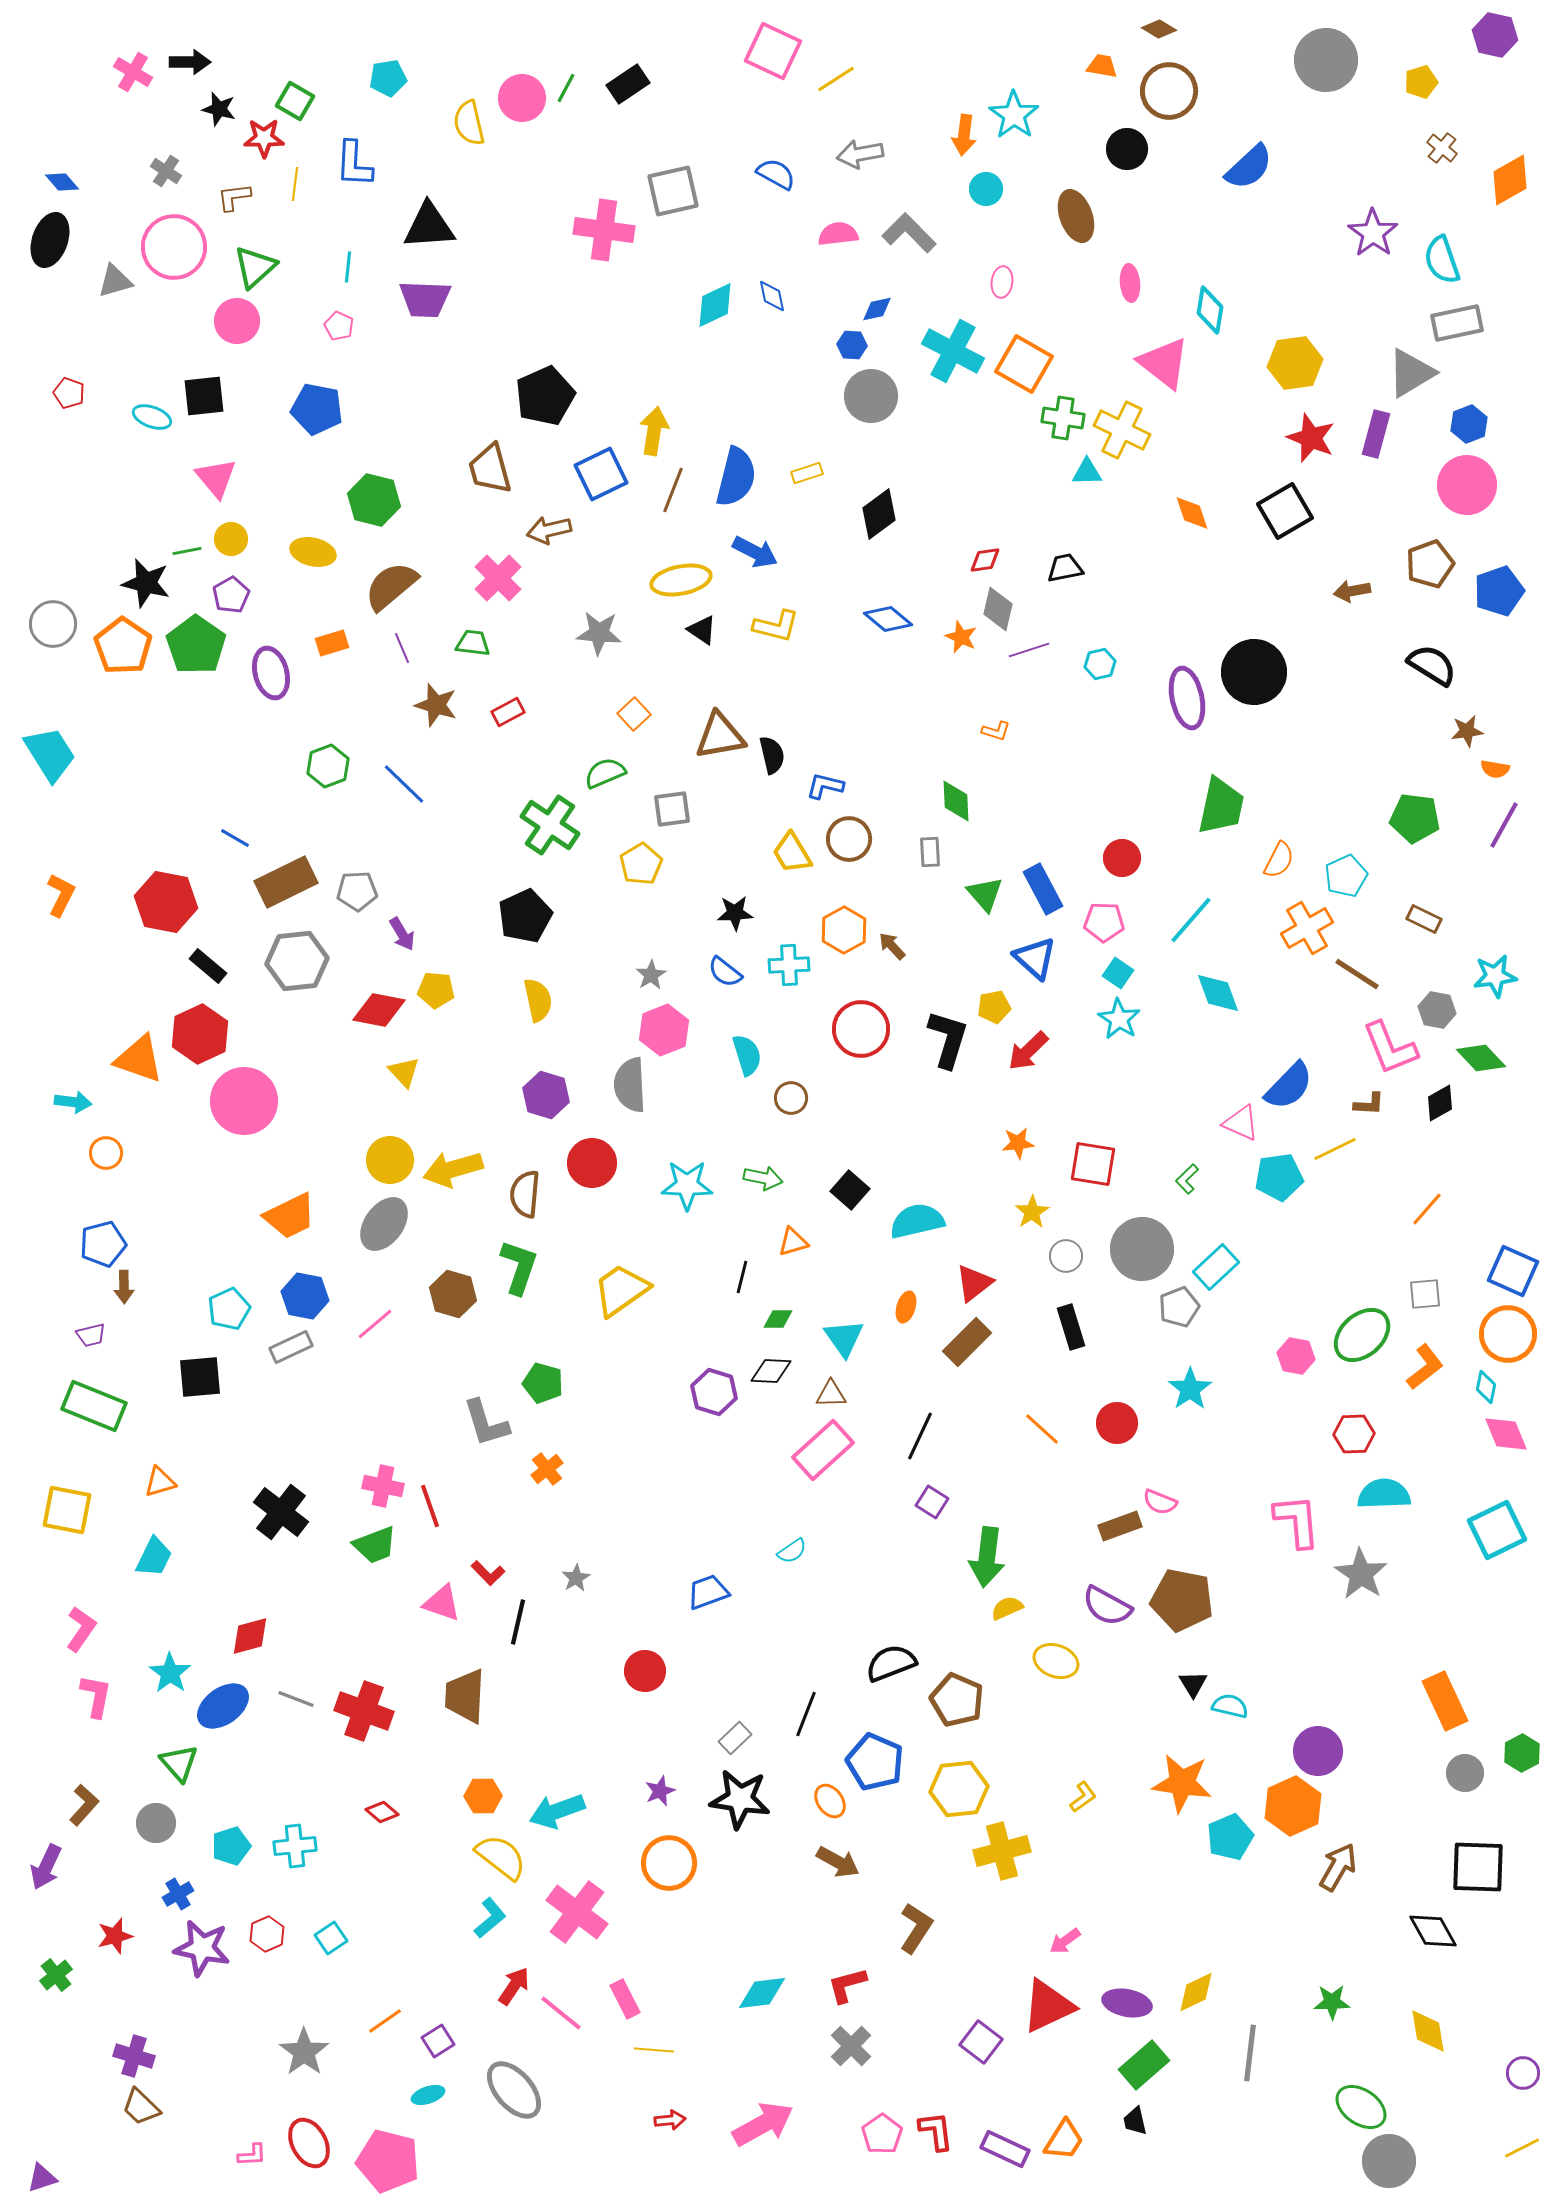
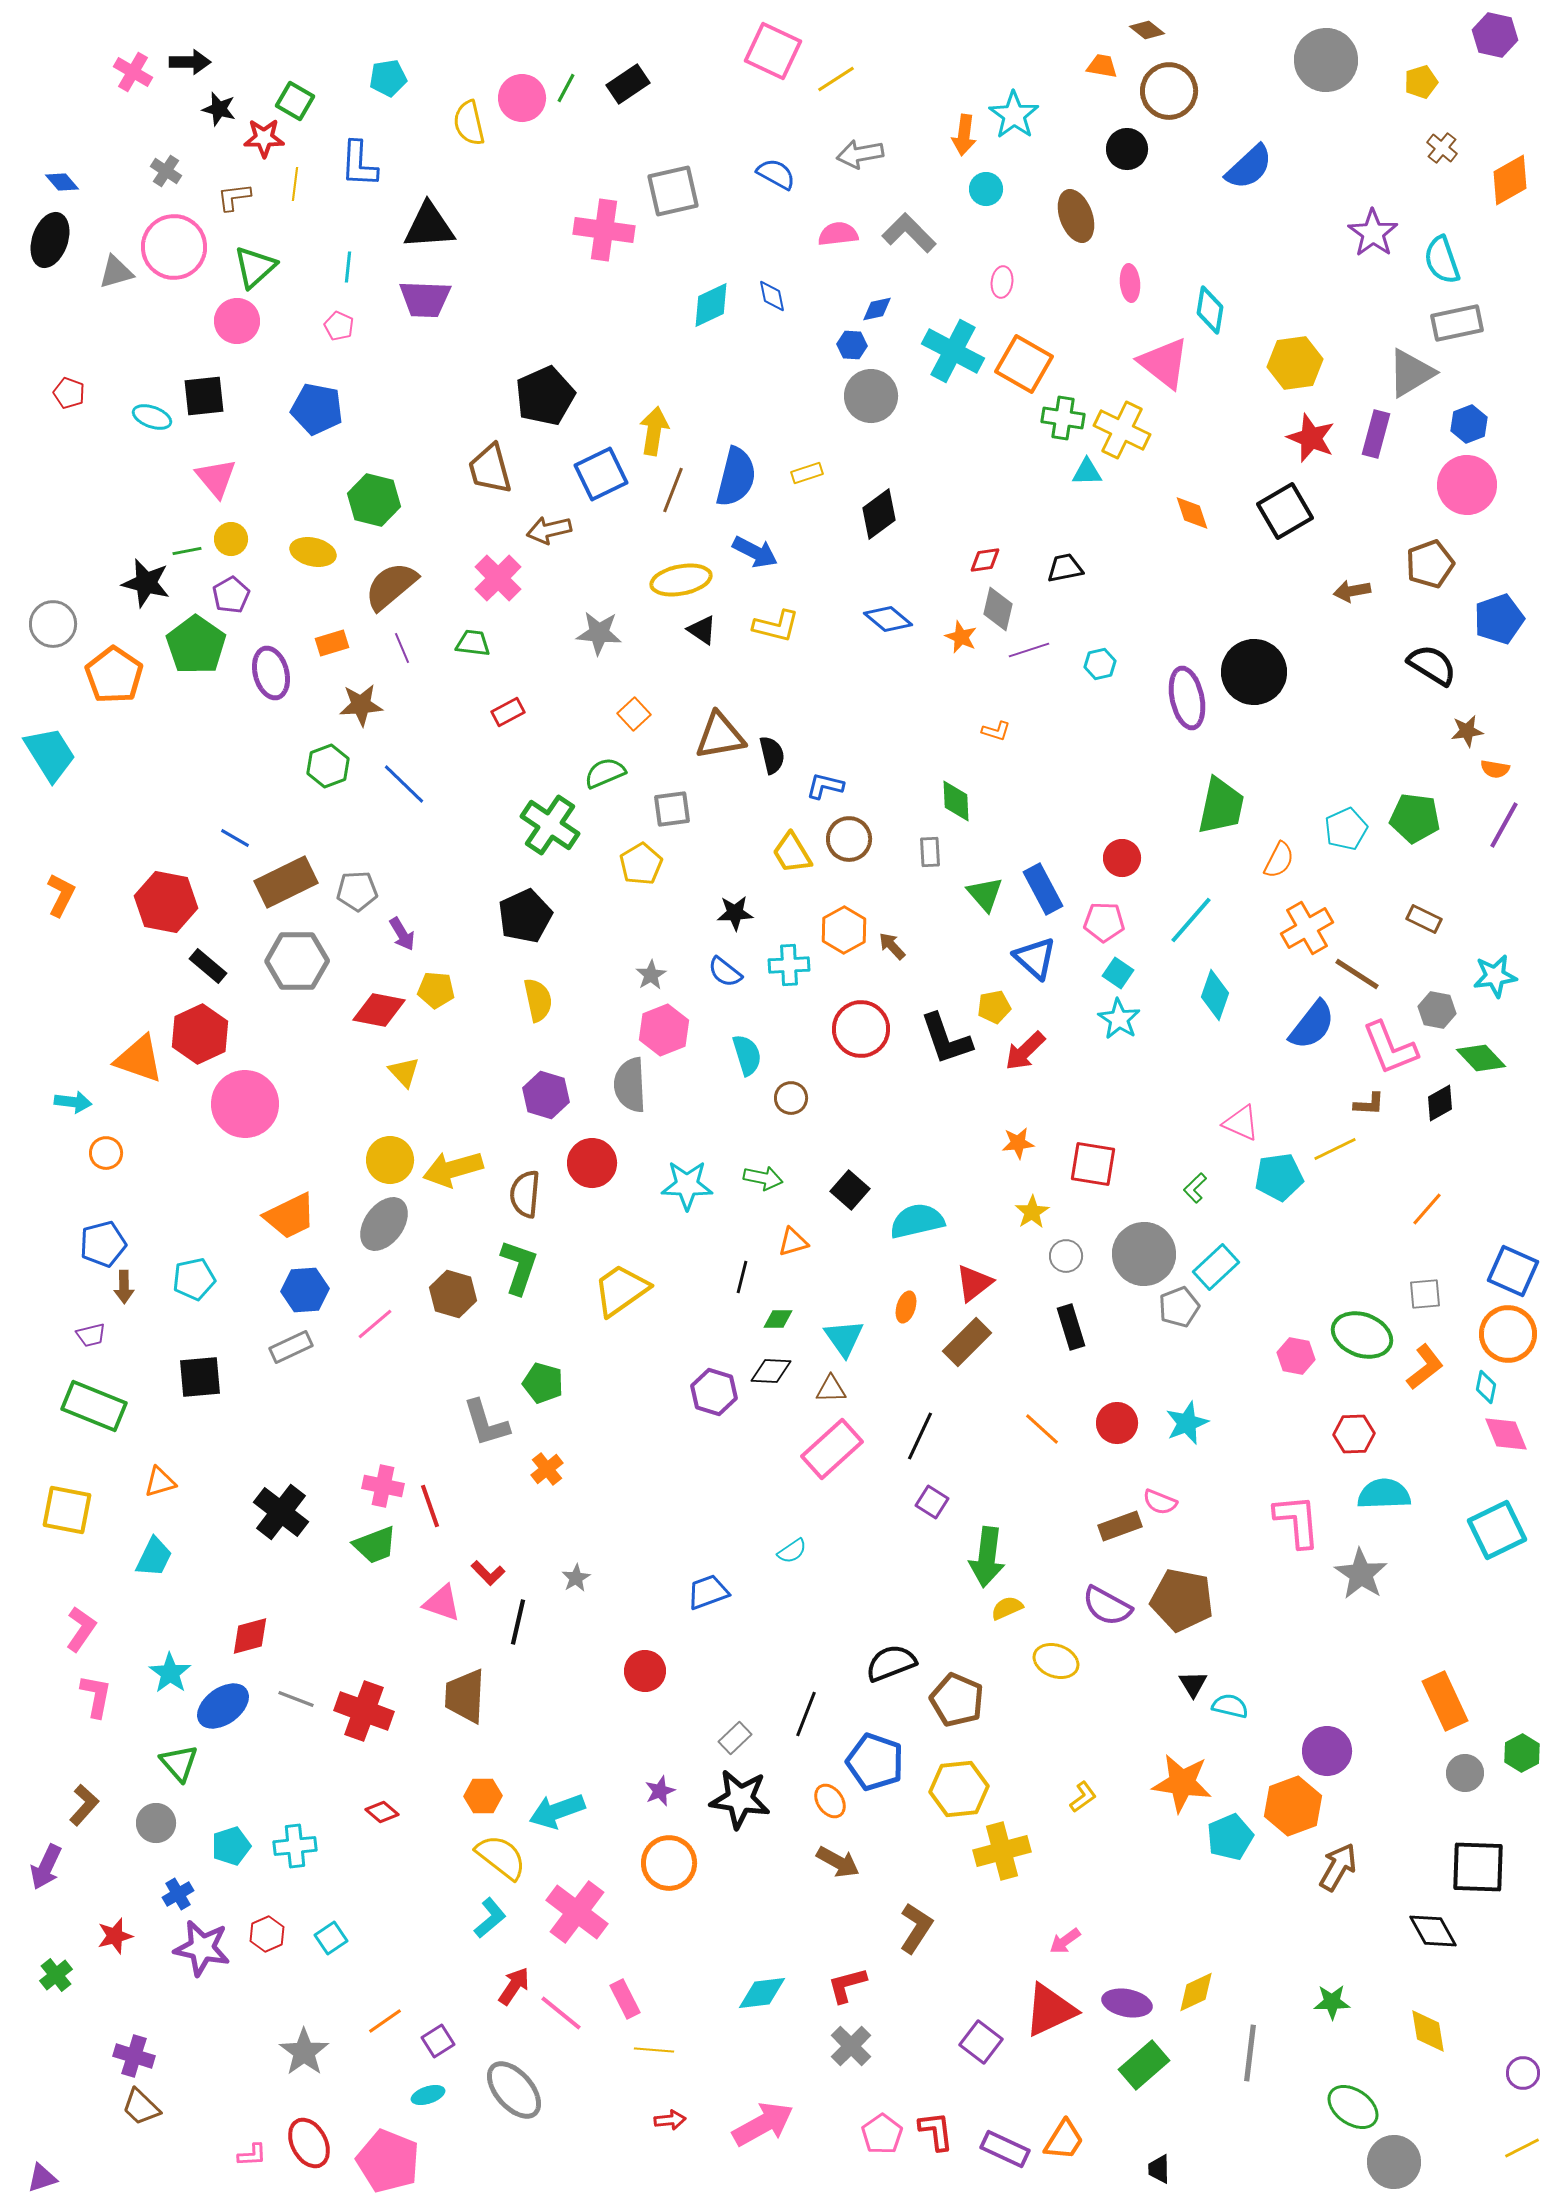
brown diamond at (1159, 29): moved 12 px left, 1 px down; rotated 8 degrees clockwise
blue L-shape at (354, 164): moved 5 px right
gray triangle at (115, 281): moved 1 px right, 9 px up
cyan diamond at (715, 305): moved 4 px left
blue pentagon at (1499, 591): moved 28 px down
orange pentagon at (123, 646): moved 9 px left, 29 px down
brown star at (436, 705): moved 75 px left; rotated 21 degrees counterclockwise
cyan pentagon at (1346, 876): moved 47 px up
gray hexagon at (297, 961): rotated 6 degrees clockwise
cyan diamond at (1218, 993): moved 3 px left, 2 px down; rotated 39 degrees clockwise
black L-shape at (948, 1039): moved 2 px left; rotated 144 degrees clockwise
red arrow at (1028, 1051): moved 3 px left
blue semicircle at (1289, 1086): moved 23 px right, 61 px up; rotated 6 degrees counterclockwise
pink circle at (244, 1101): moved 1 px right, 3 px down
green L-shape at (1187, 1179): moved 8 px right, 9 px down
gray circle at (1142, 1249): moved 2 px right, 5 px down
blue hexagon at (305, 1296): moved 6 px up; rotated 15 degrees counterclockwise
cyan pentagon at (229, 1309): moved 35 px left, 30 px up; rotated 12 degrees clockwise
green ellipse at (1362, 1335): rotated 62 degrees clockwise
cyan star at (1190, 1389): moved 3 px left, 34 px down; rotated 12 degrees clockwise
brown triangle at (831, 1394): moved 5 px up
pink rectangle at (823, 1450): moved 9 px right, 1 px up
purple circle at (1318, 1751): moved 9 px right
blue pentagon at (875, 1762): rotated 4 degrees counterclockwise
orange hexagon at (1293, 1806): rotated 4 degrees clockwise
red triangle at (1048, 2006): moved 2 px right, 4 px down
green ellipse at (1361, 2107): moved 8 px left
black trapezoid at (1135, 2121): moved 24 px right, 48 px down; rotated 12 degrees clockwise
pink pentagon at (388, 2161): rotated 8 degrees clockwise
gray circle at (1389, 2161): moved 5 px right, 1 px down
